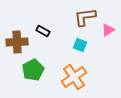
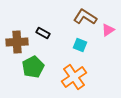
brown L-shape: rotated 40 degrees clockwise
black rectangle: moved 2 px down
green pentagon: moved 3 px up
